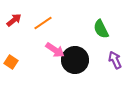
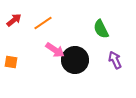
orange square: rotated 24 degrees counterclockwise
